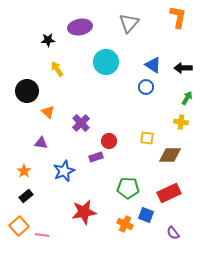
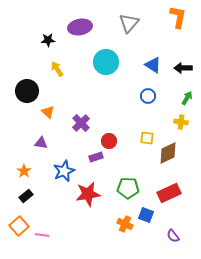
blue circle: moved 2 px right, 9 px down
brown diamond: moved 2 px left, 2 px up; rotated 25 degrees counterclockwise
red star: moved 4 px right, 18 px up
purple semicircle: moved 3 px down
